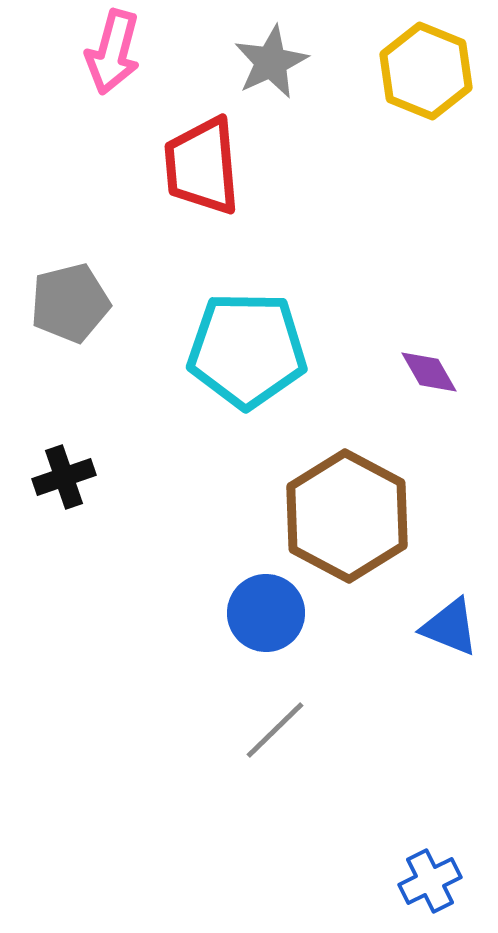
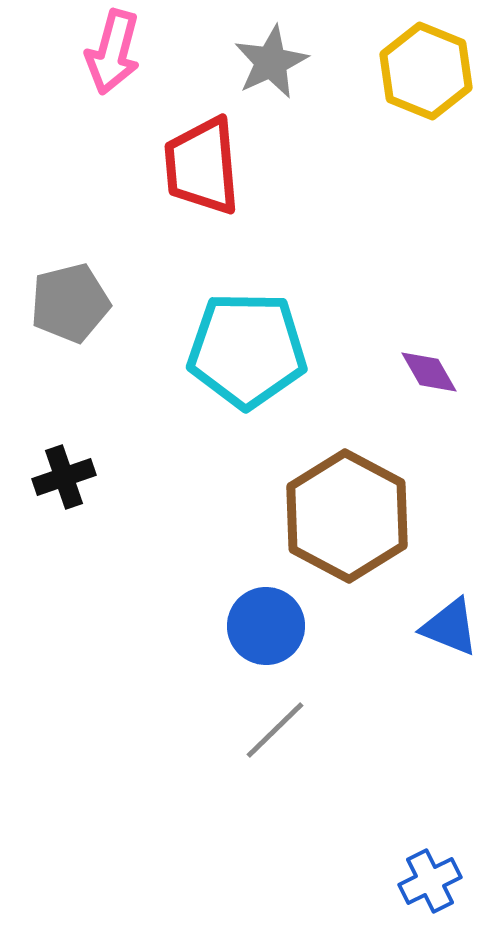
blue circle: moved 13 px down
